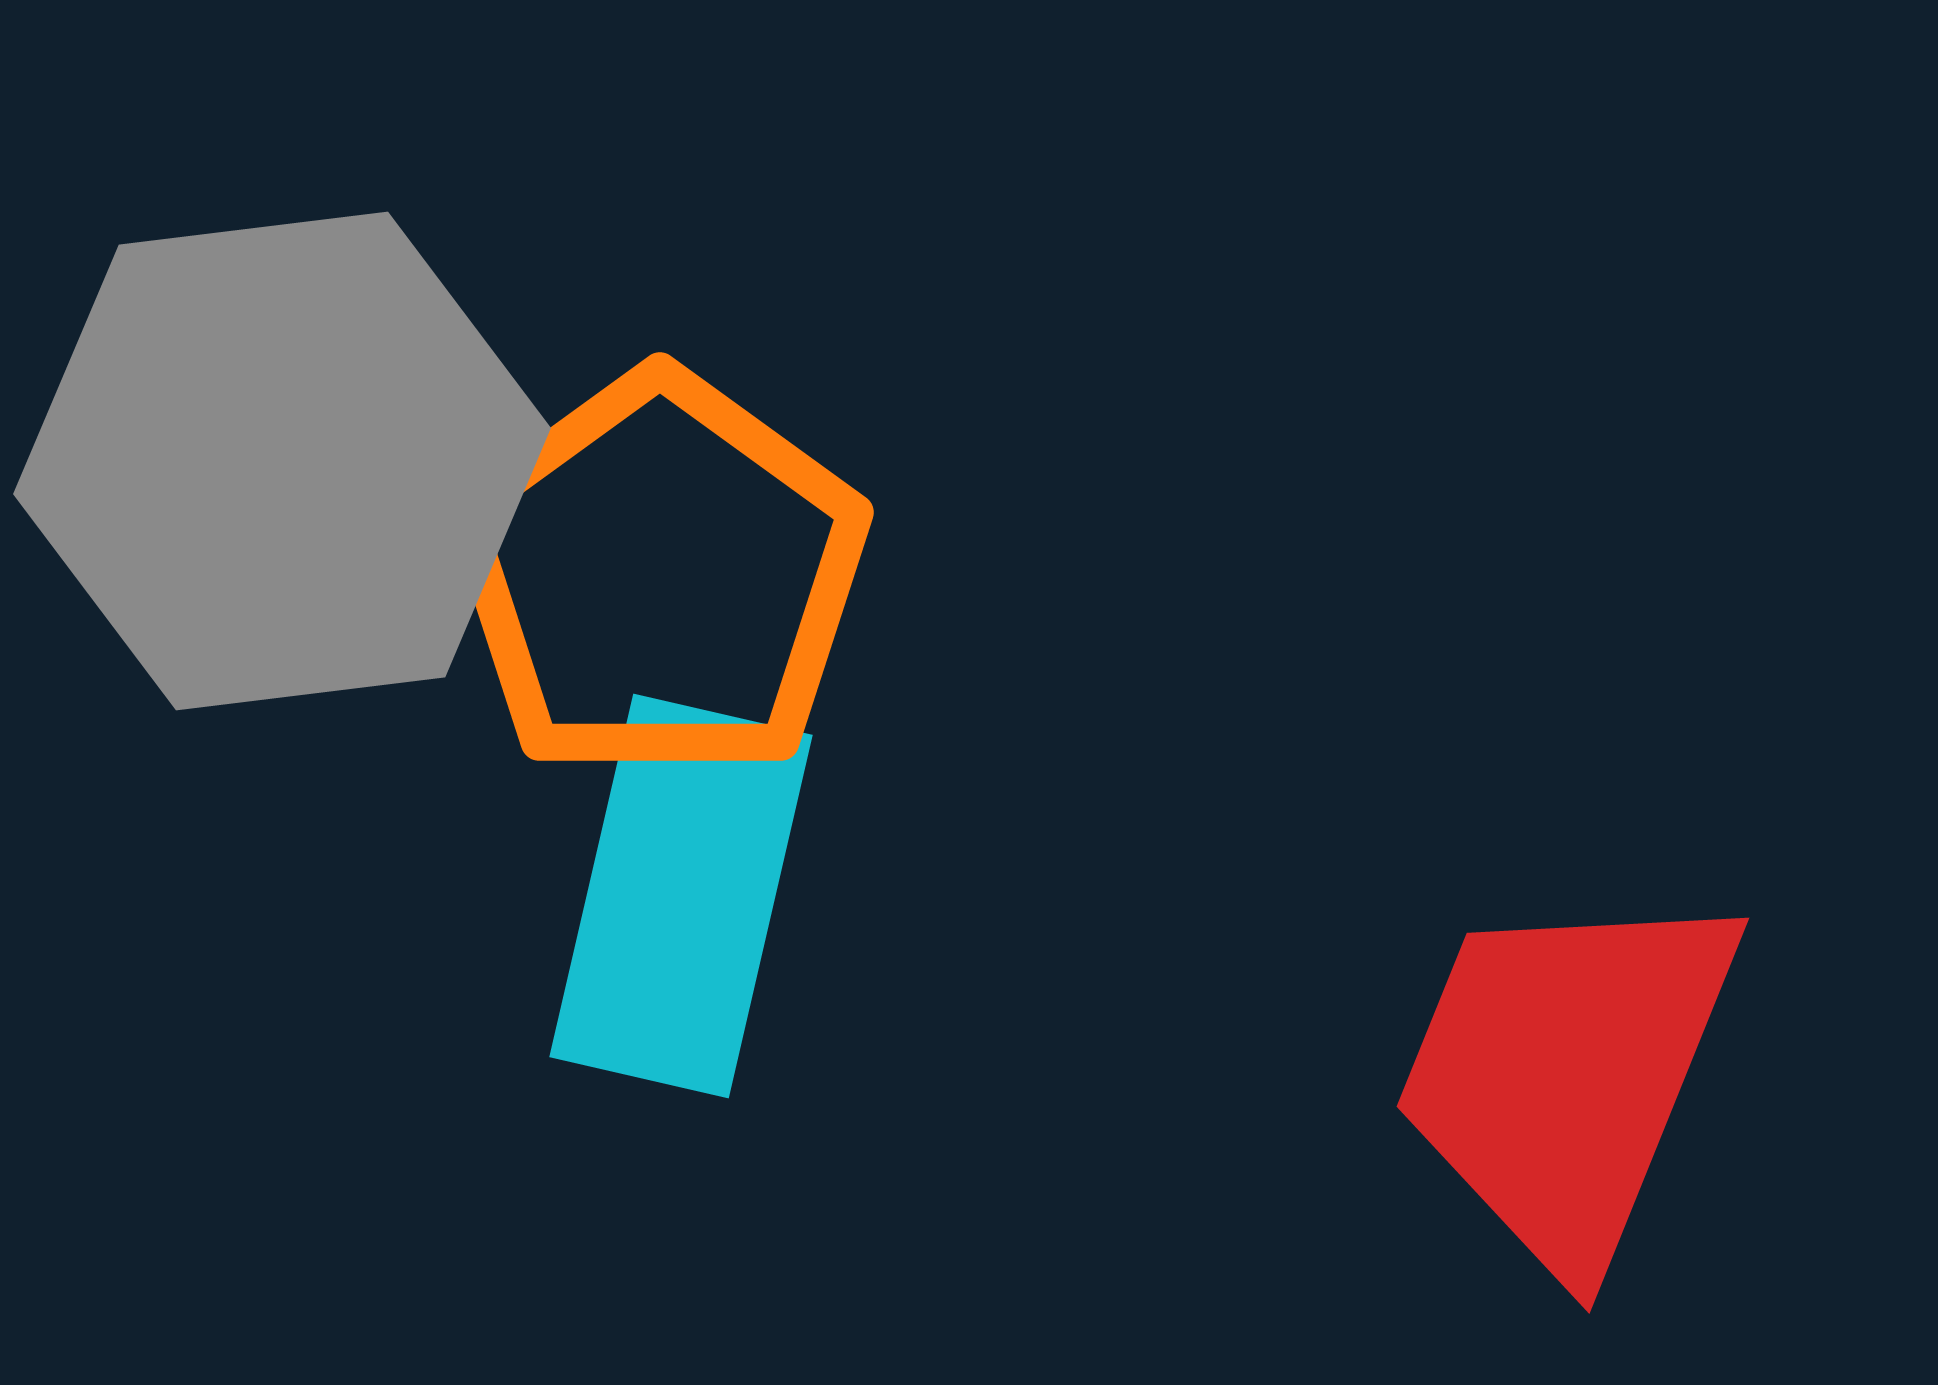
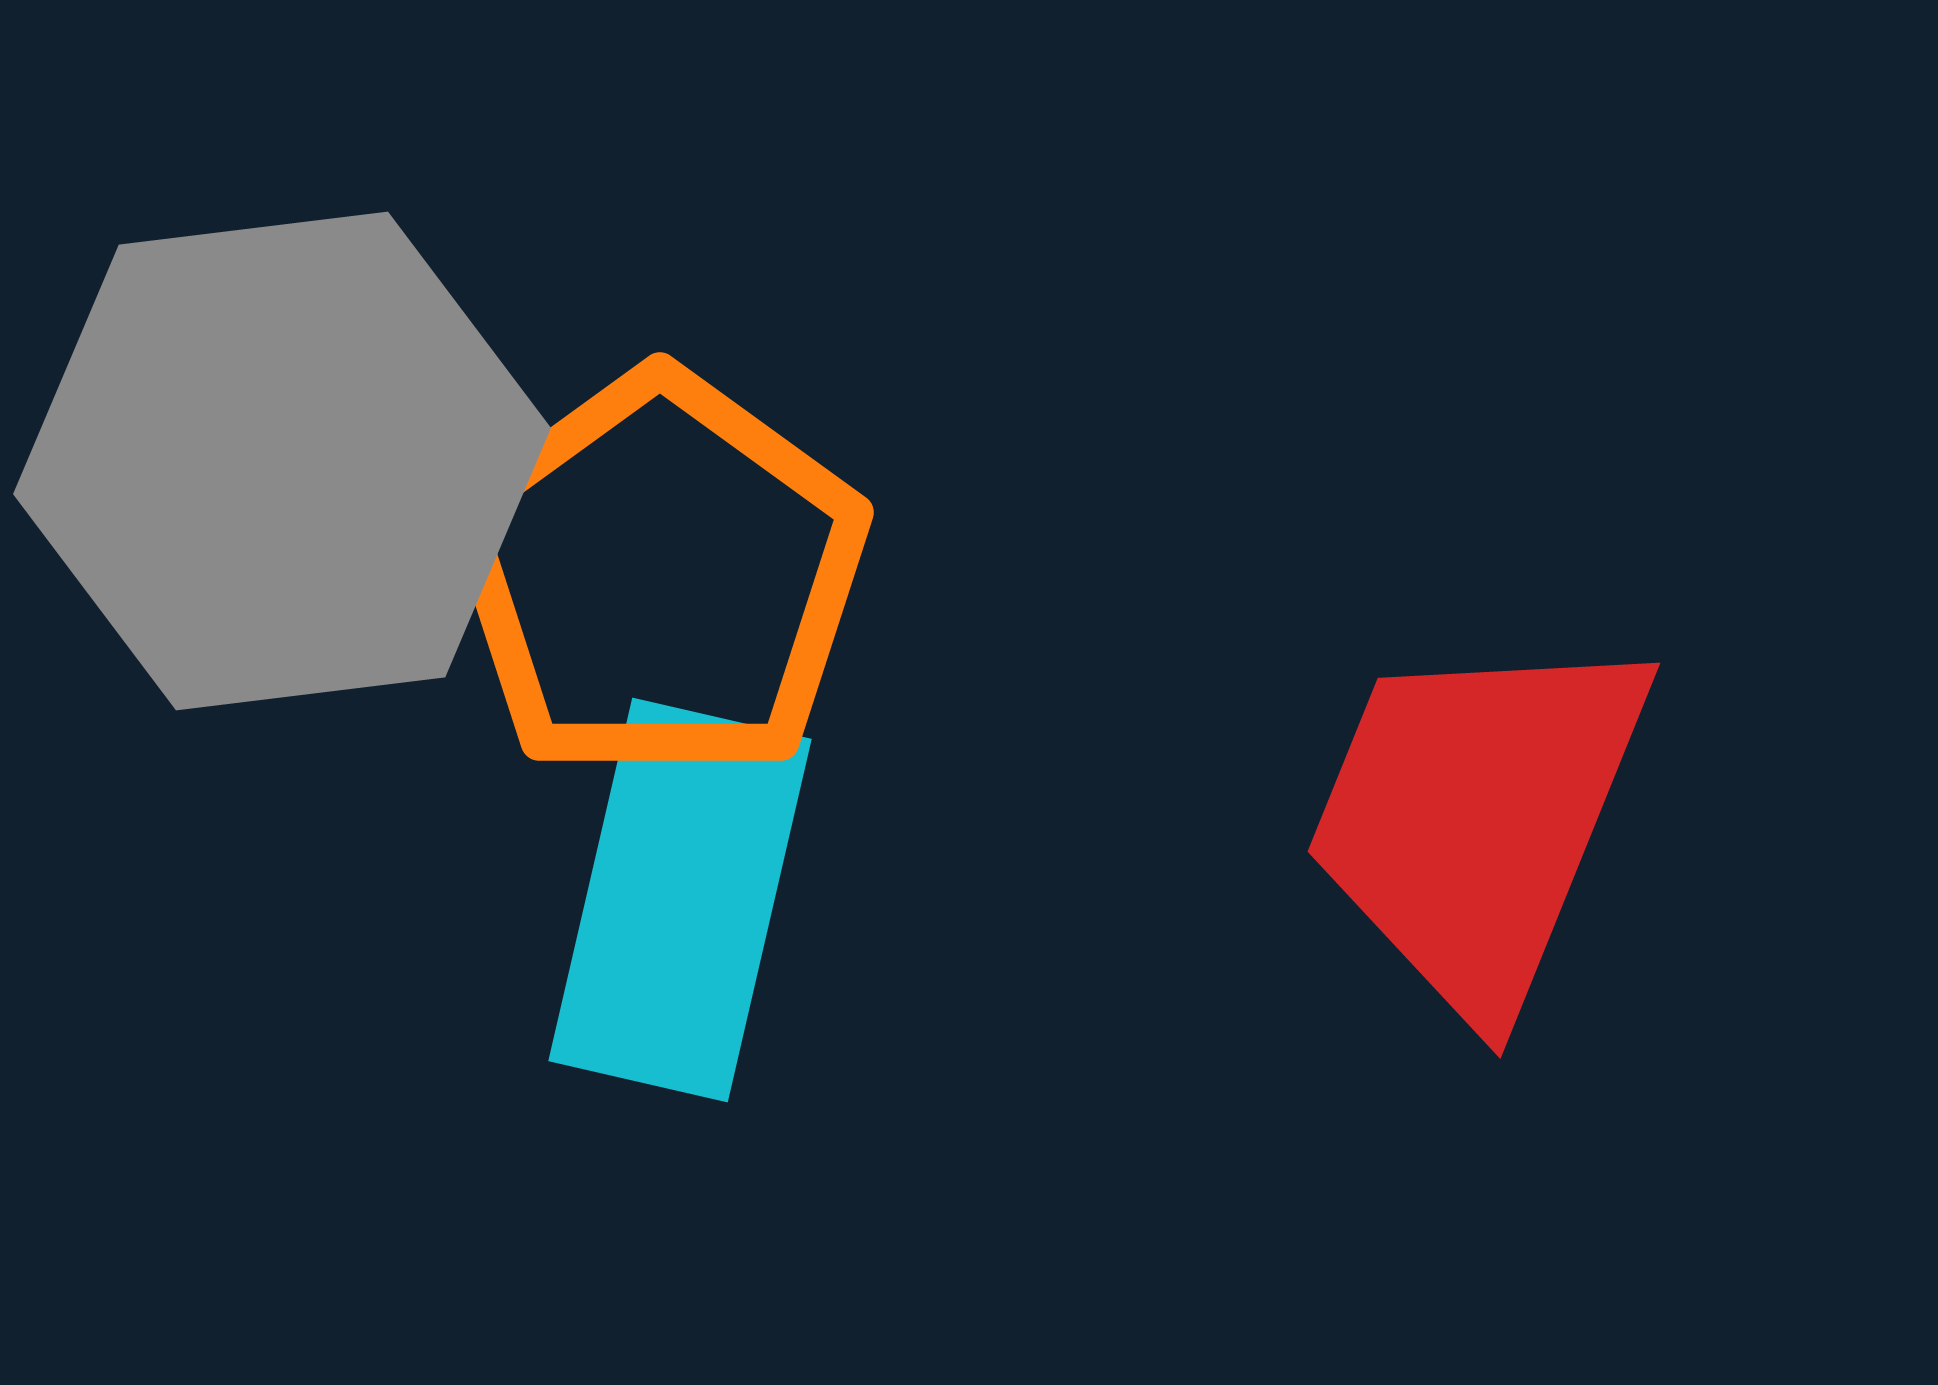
cyan rectangle: moved 1 px left, 4 px down
red trapezoid: moved 89 px left, 255 px up
